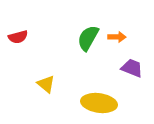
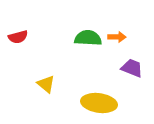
green semicircle: rotated 64 degrees clockwise
